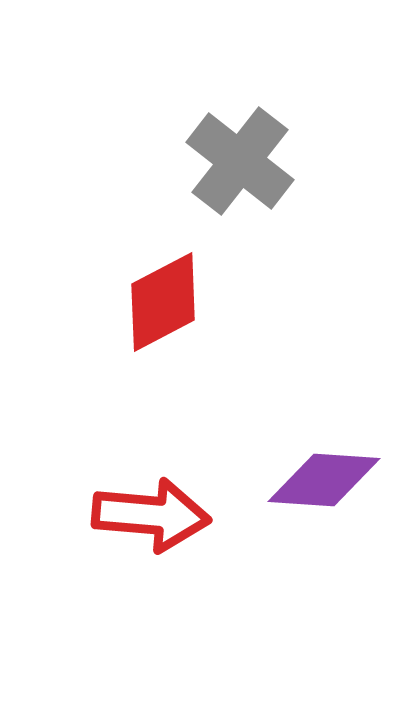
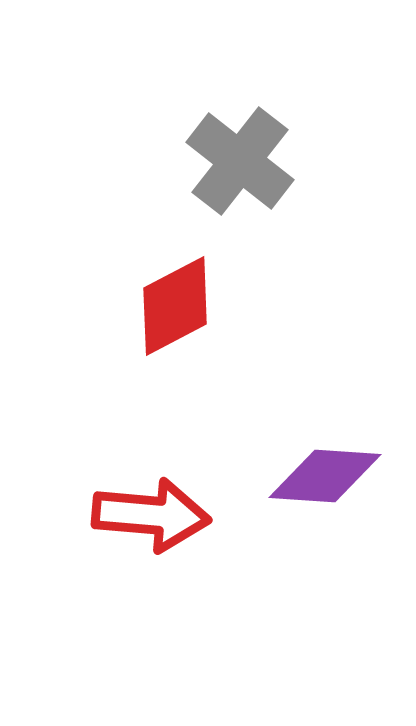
red diamond: moved 12 px right, 4 px down
purple diamond: moved 1 px right, 4 px up
